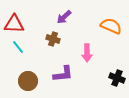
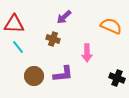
brown circle: moved 6 px right, 5 px up
